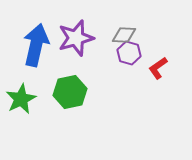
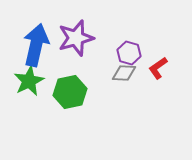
gray diamond: moved 38 px down
green star: moved 8 px right, 18 px up
